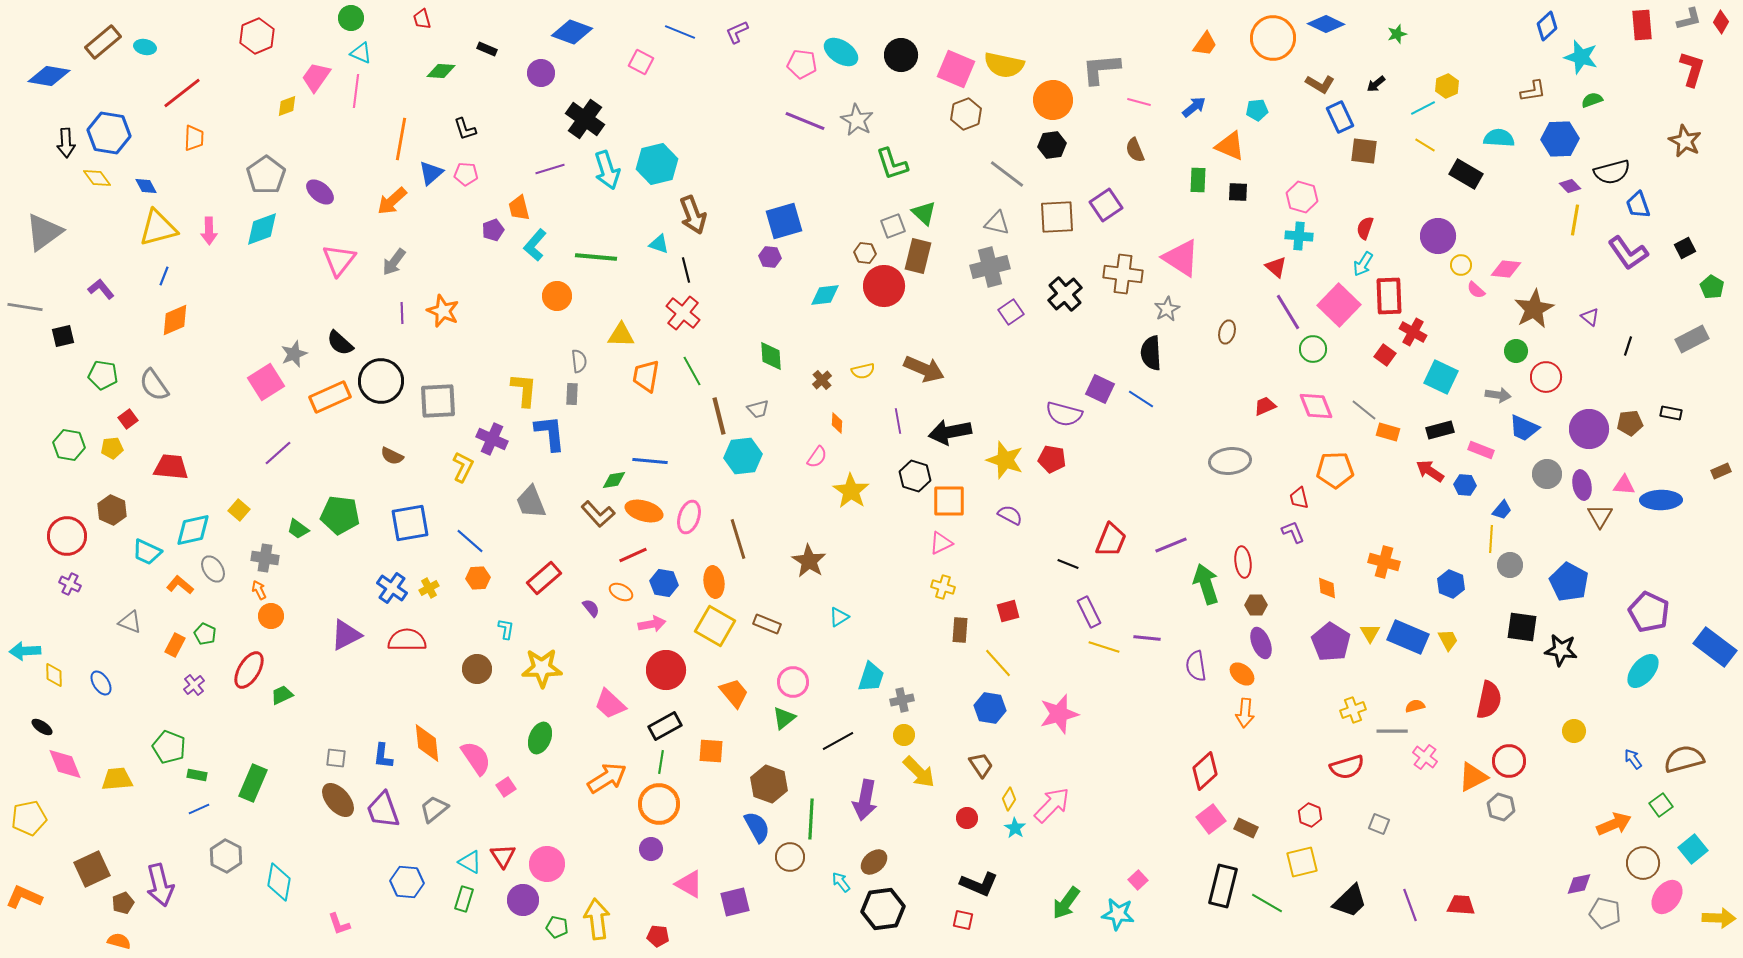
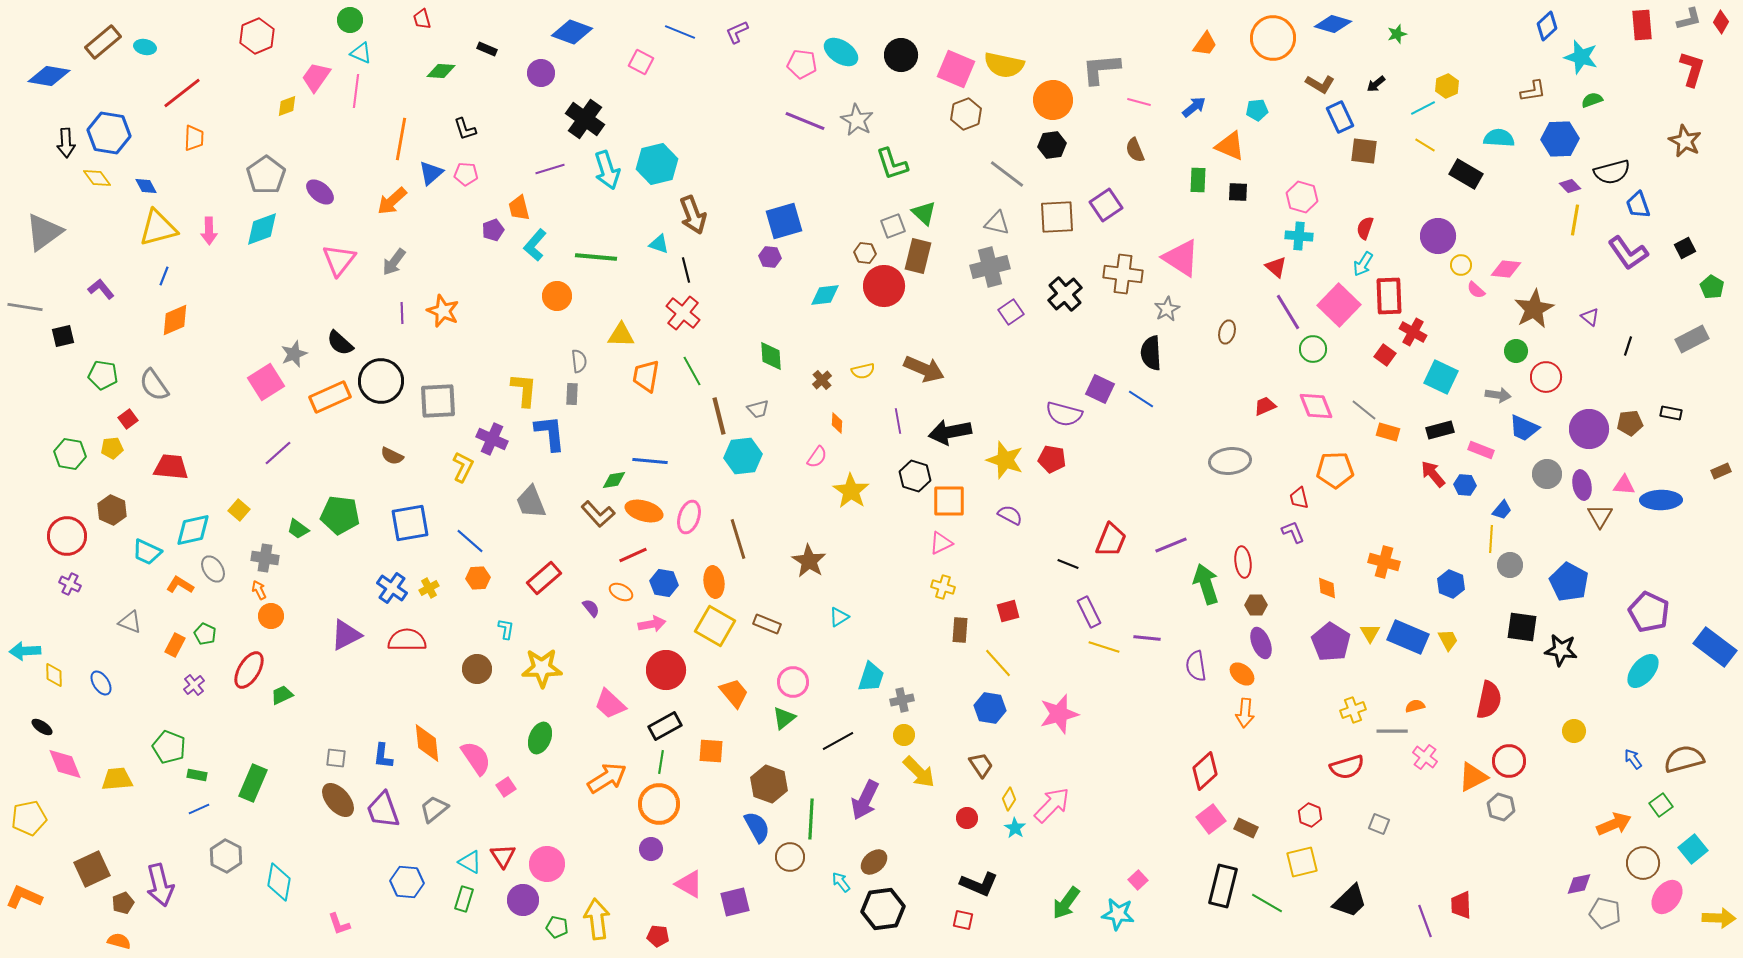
green circle at (351, 18): moved 1 px left, 2 px down
blue diamond at (1326, 24): moved 7 px right; rotated 9 degrees counterclockwise
green hexagon at (69, 445): moved 1 px right, 9 px down
red arrow at (1430, 471): moved 3 px right, 3 px down; rotated 16 degrees clockwise
orange L-shape at (180, 585): rotated 8 degrees counterclockwise
purple arrow at (865, 800): rotated 15 degrees clockwise
purple line at (1410, 905): moved 15 px right, 16 px down
red trapezoid at (1461, 905): rotated 96 degrees counterclockwise
